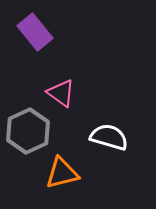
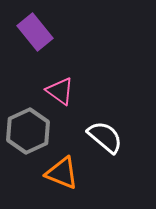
pink triangle: moved 1 px left, 2 px up
white semicircle: moved 4 px left; rotated 24 degrees clockwise
orange triangle: rotated 36 degrees clockwise
